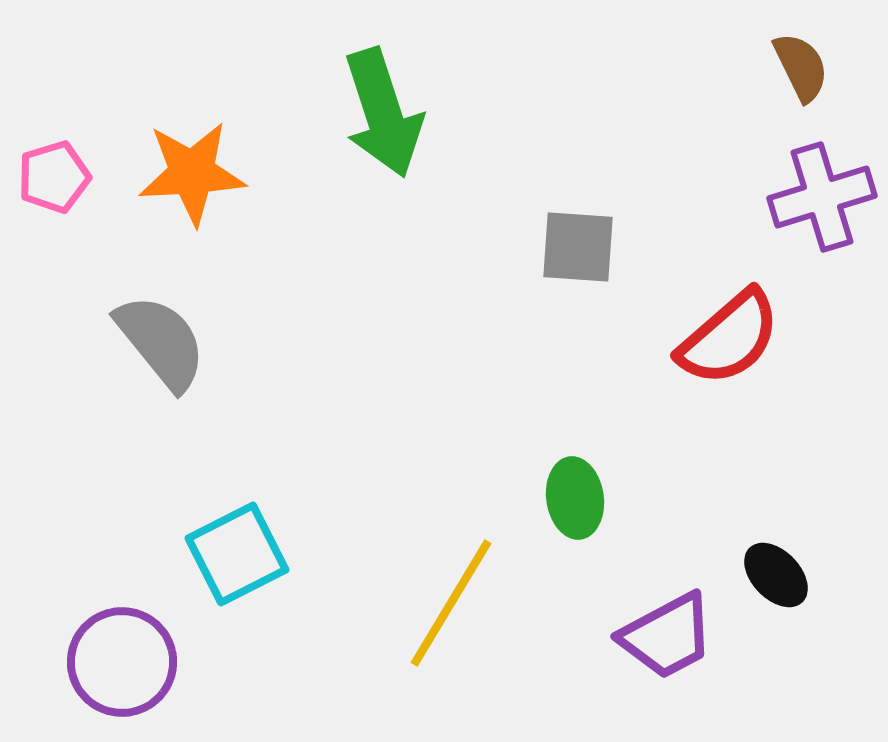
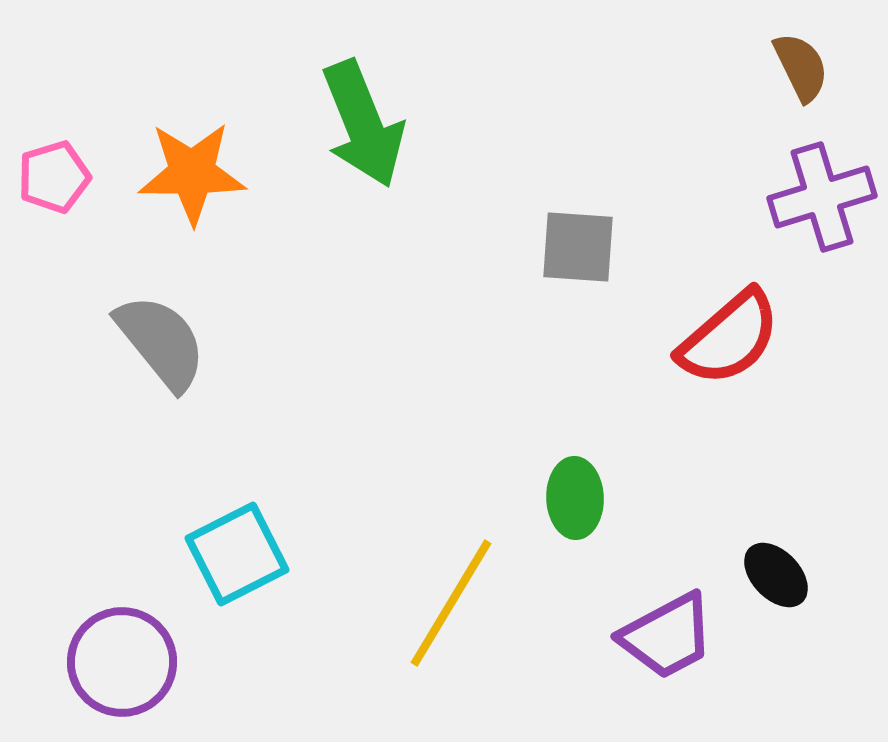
green arrow: moved 20 px left, 11 px down; rotated 4 degrees counterclockwise
orange star: rotated 3 degrees clockwise
green ellipse: rotated 6 degrees clockwise
